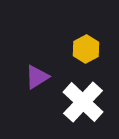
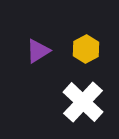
purple triangle: moved 1 px right, 26 px up
